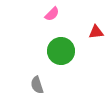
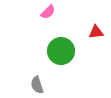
pink semicircle: moved 4 px left, 2 px up
